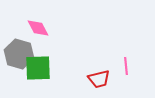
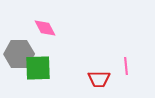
pink diamond: moved 7 px right
gray hexagon: rotated 16 degrees counterclockwise
red trapezoid: rotated 15 degrees clockwise
